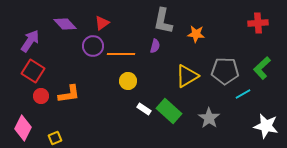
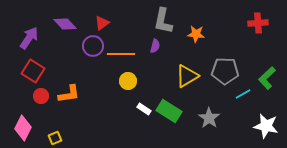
purple arrow: moved 1 px left, 3 px up
green L-shape: moved 5 px right, 10 px down
green rectangle: rotated 10 degrees counterclockwise
